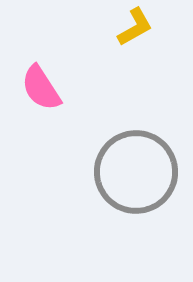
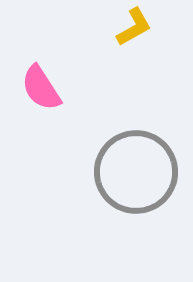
yellow L-shape: moved 1 px left
